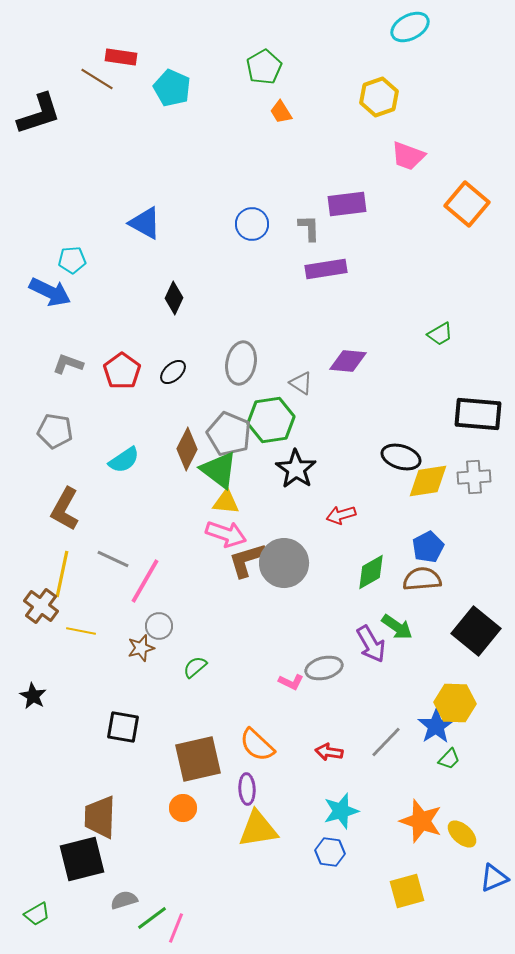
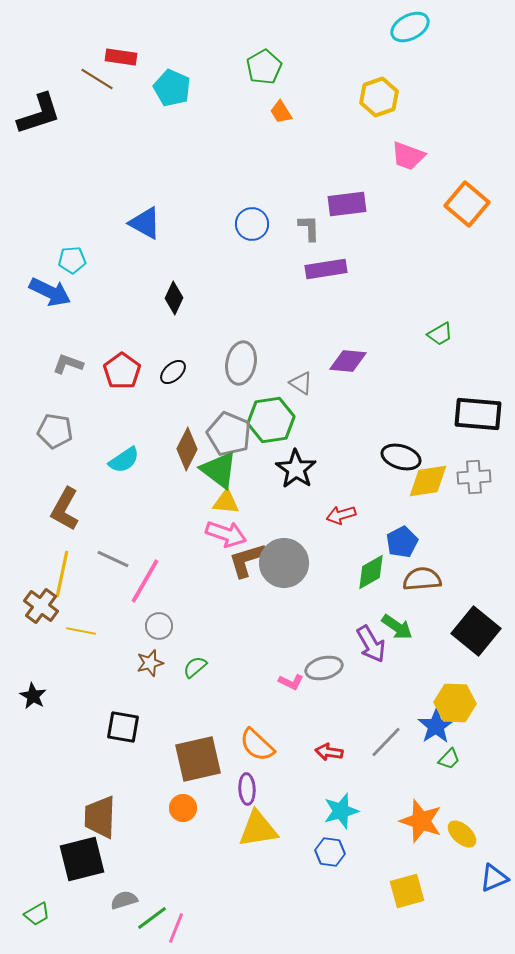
blue pentagon at (428, 547): moved 26 px left, 5 px up
brown star at (141, 648): moved 9 px right, 15 px down
